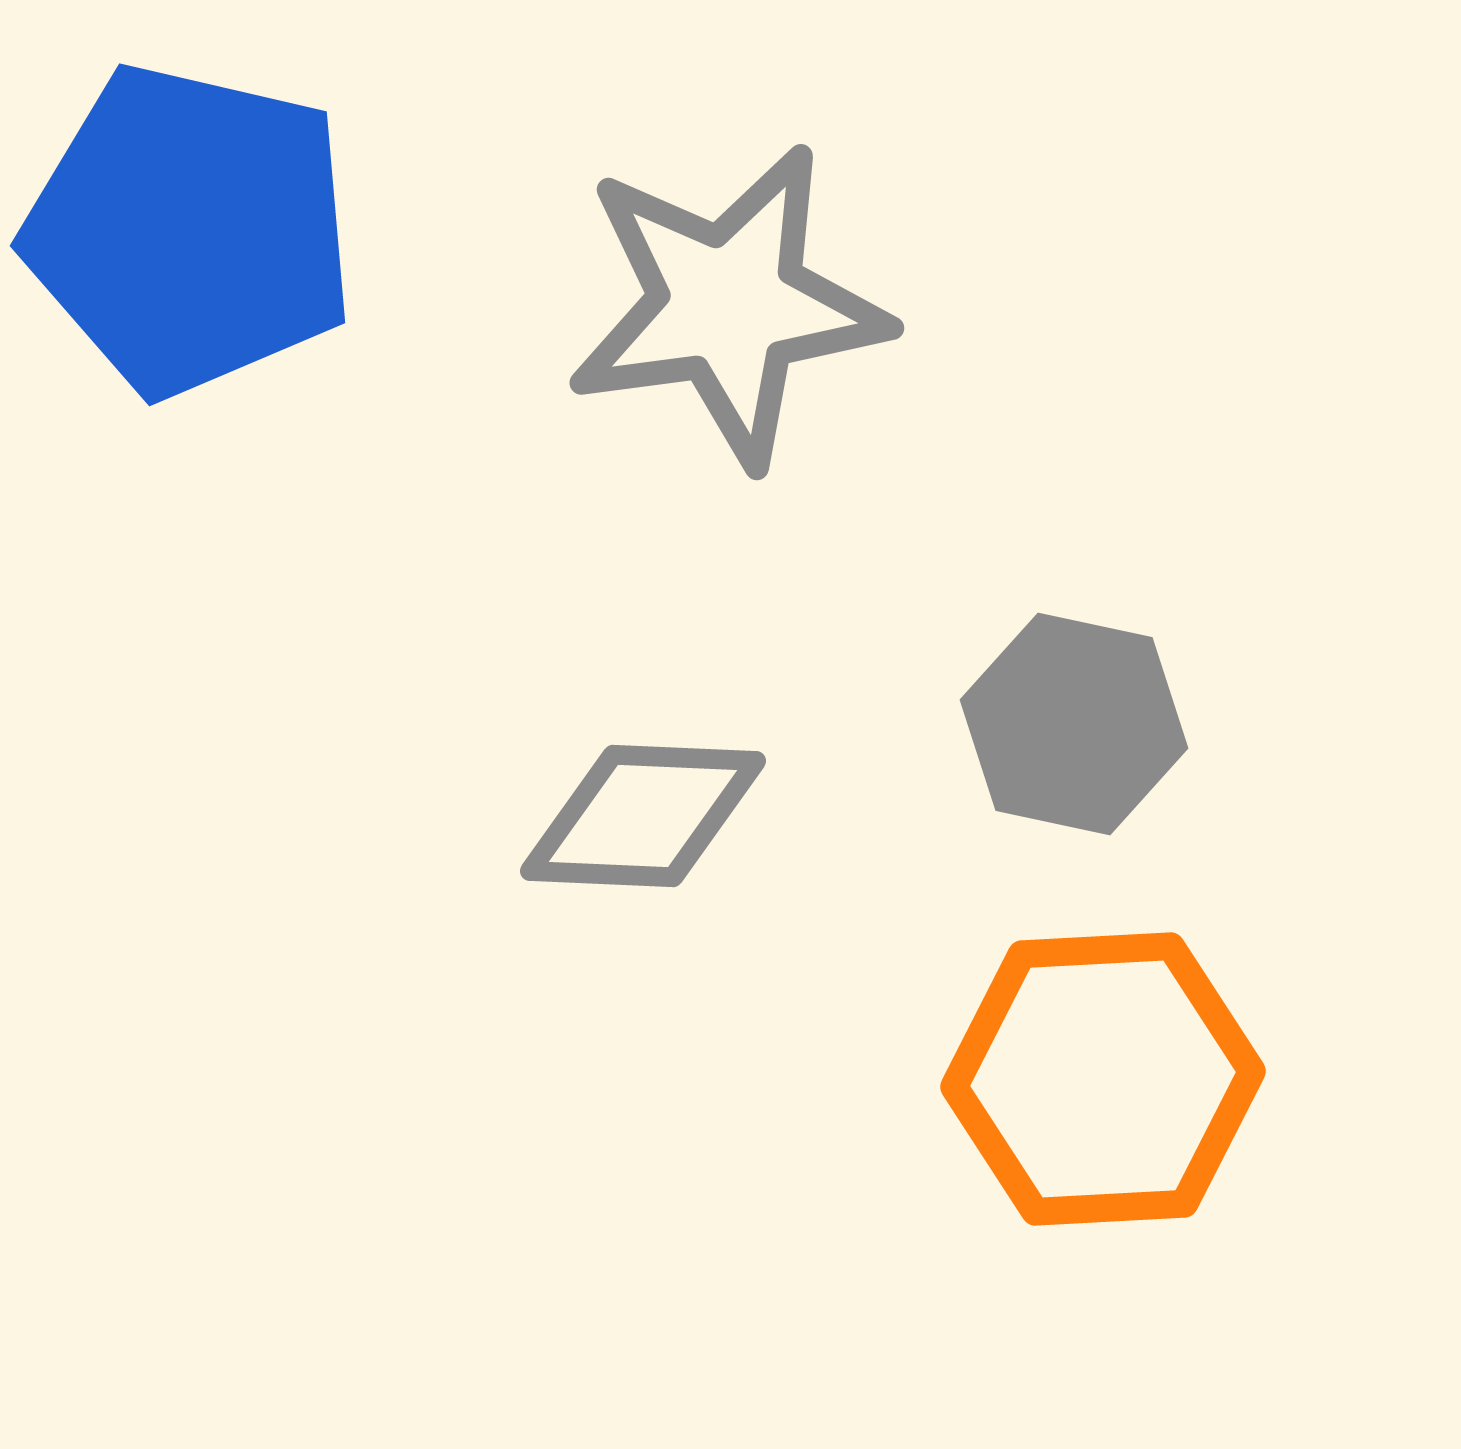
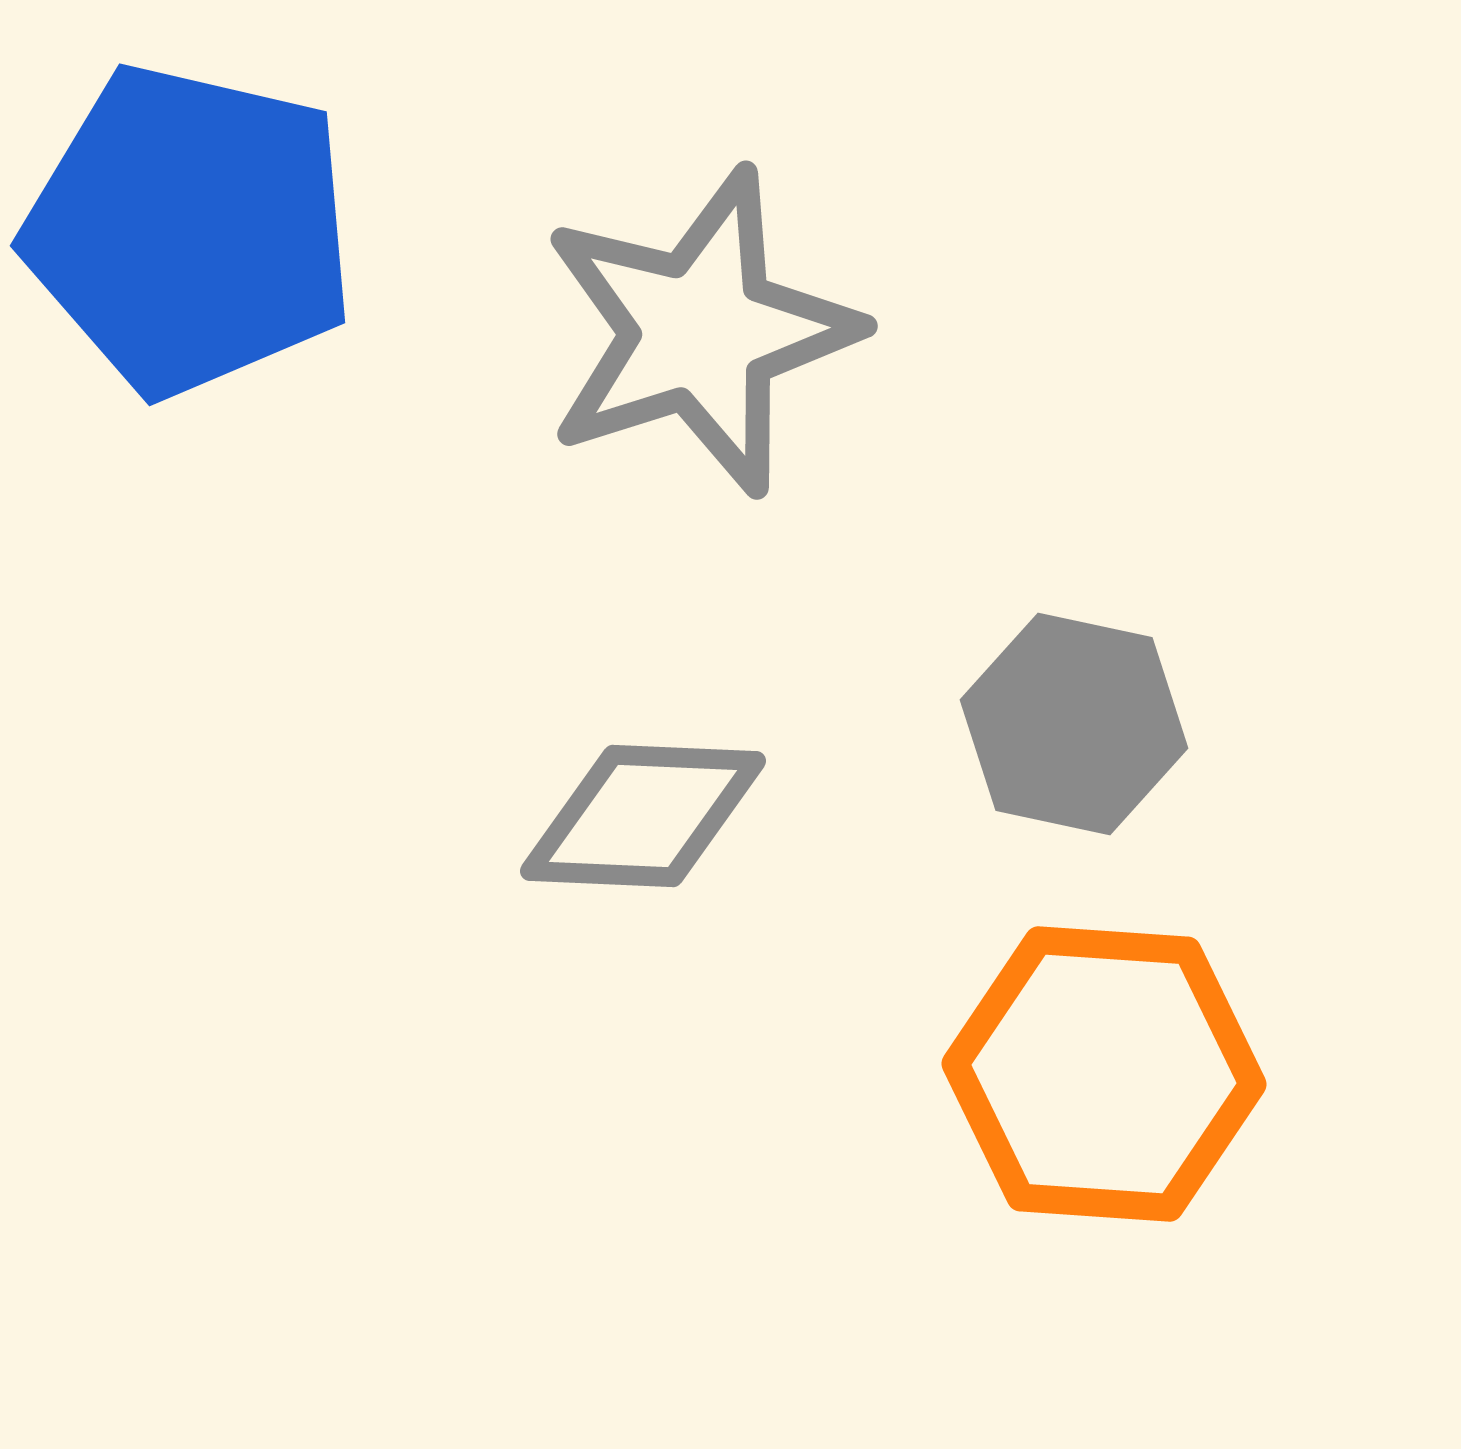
gray star: moved 28 px left, 27 px down; rotated 10 degrees counterclockwise
orange hexagon: moved 1 px right, 5 px up; rotated 7 degrees clockwise
